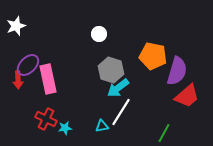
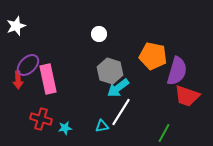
gray hexagon: moved 1 px left, 1 px down
red trapezoid: rotated 60 degrees clockwise
red cross: moved 5 px left; rotated 10 degrees counterclockwise
